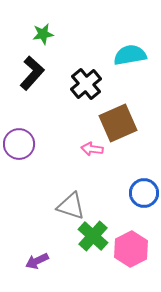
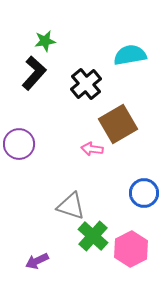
green star: moved 2 px right, 7 px down
black L-shape: moved 2 px right
brown square: moved 1 px down; rotated 6 degrees counterclockwise
